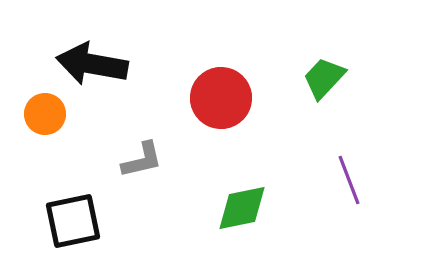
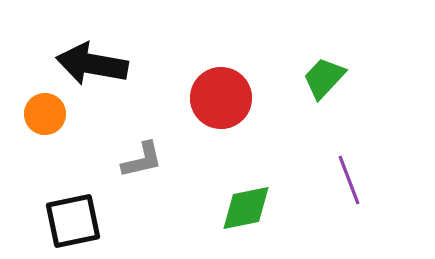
green diamond: moved 4 px right
